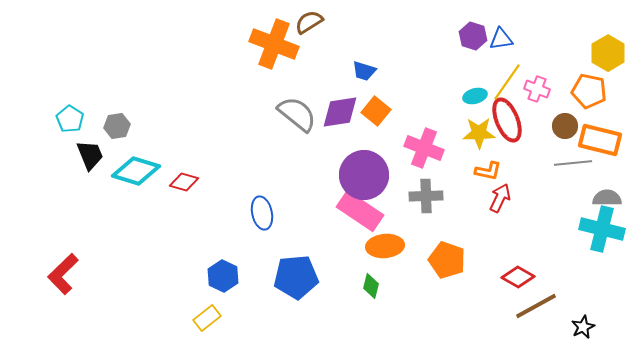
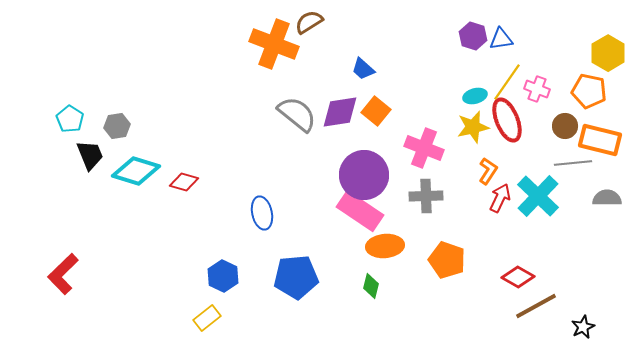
blue trapezoid at (364, 71): moved 1 px left, 2 px up; rotated 25 degrees clockwise
yellow star at (479, 133): moved 6 px left, 6 px up; rotated 12 degrees counterclockwise
orange L-shape at (488, 171): rotated 68 degrees counterclockwise
cyan cross at (602, 229): moved 64 px left, 33 px up; rotated 30 degrees clockwise
